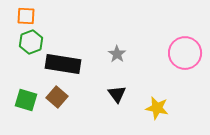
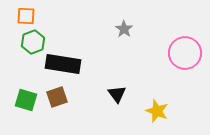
green hexagon: moved 2 px right
gray star: moved 7 px right, 25 px up
brown square: rotated 30 degrees clockwise
yellow star: moved 3 px down; rotated 10 degrees clockwise
